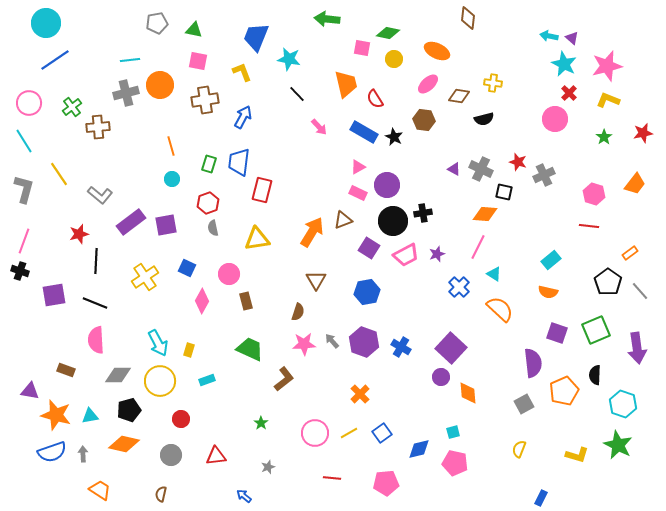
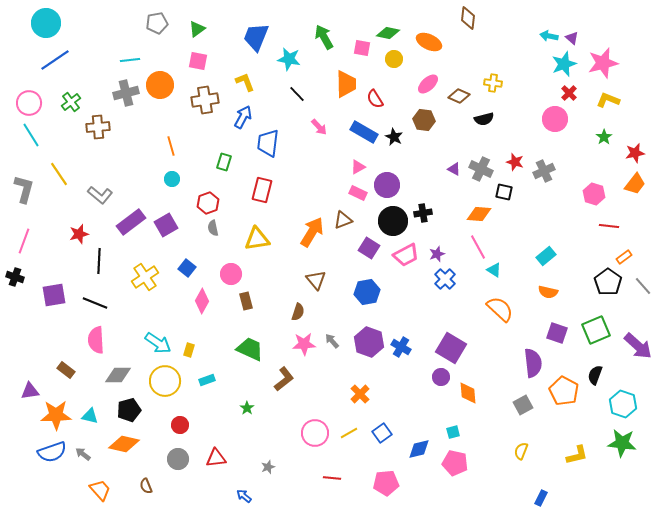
green arrow at (327, 19): moved 3 px left, 18 px down; rotated 55 degrees clockwise
green triangle at (194, 30): moved 3 px right, 1 px up; rotated 48 degrees counterclockwise
orange ellipse at (437, 51): moved 8 px left, 9 px up
cyan star at (564, 64): rotated 25 degrees clockwise
pink star at (607, 66): moved 4 px left, 3 px up
yellow L-shape at (242, 72): moved 3 px right, 10 px down
orange trapezoid at (346, 84): rotated 12 degrees clockwise
brown diamond at (459, 96): rotated 15 degrees clockwise
green cross at (72, 107): moved 1 px left, 5 px up
red star at (643, 133): moved 8 px left, 20 px down
cyan line at (24, 141): moved 7 px right, 6 px up
blue trapezoid at (239, 162): moved 29 px right, 19 px up
red star at (518, 162): moved 3 px left
green rectangle at (209, 164): moved 15 px right, 2 px up
gray cross at (544, 175): moved 4 px up
orange diamond at (485, 214): moved 6 px left
purple square at (166, 225): rotated 20 degrees counterclockwise
red line at (589, 226): moved 20 px right
pink line at (478, 247): rotated 55 degrees counterclockwise
orange rectangle at (630, 253): moved 6 px left, 4 px down
cyan rectangle at (551, 260): moved 5 px left, 4 px up
black line at (96, 261): moved 3 px right
blue square at (187, 268): rotated 12 degrees clockwise
black cross at (20, 271): moved 5 px left, 6 px down
pink circle at (229, 274): moved 2 px right
cyan triangle at (494, 274): moved 4 px up
brown triangle at (316, 280): rotated 10 degrees counterclockwise
blue cross at (459, 287): moved 14 px left, 8 px up
gray line at (640, 291): moved 3 px right, 5 px up
purple hexagon at (364, 342): moved 5 px right
cyan arrow at (158, 343): rotated 28 degrees counterclockwise
purple square at (451, 348): rotated 12 degrees counterclockwise
purple arrow at (637, 348): moved 1 px right, 2 px up; rotated 40 degrees counterclockwise
brown rectangle at (66, 370): rotated 18 degrees clockwise
black semicircle at (595, 375): rotated 18 degrees clockwise
yellow circle at (160, 381): moved 5 px right
purple triangle at (30, 391): rotated 18 degrees counterclockwise
orange pentagon at (564, 391): rotated 20 degrees counterclockwise
gray square at (524, 404): moved 1 px left, 1 px down
orange star at (56, 415): rotated 16 degrees counterclockwise
cyan triangle at (90, 416): rotated 24 degrees clockwise
red circle at (181, 419): moved 1 px left, 6 px down
green star at (261, 423): moved 14 px left, 15 px up
green star at (618, 445): moved 4 px right, 2 px up; rotated 20 degrees counterclockwise
yellow semicircle at (519, 449): moved 2 px right, 2 px down
gray arrow at (83, 454): rotated 49 degrees counterclockwise
gray circle at (171, 455): moved 7 px right, 4 px down
yellow L-shape at (577, 455): rotated 30 degrees counterclockwise
red triangle at (216, 456): moved 2 px down
orange trapezoid at (100, 490): rotated 15 degrees clockwise
brown semicircle at (161, 494): moved 15 px left, 8 px up; rotated 35 degrees counterclockwise
